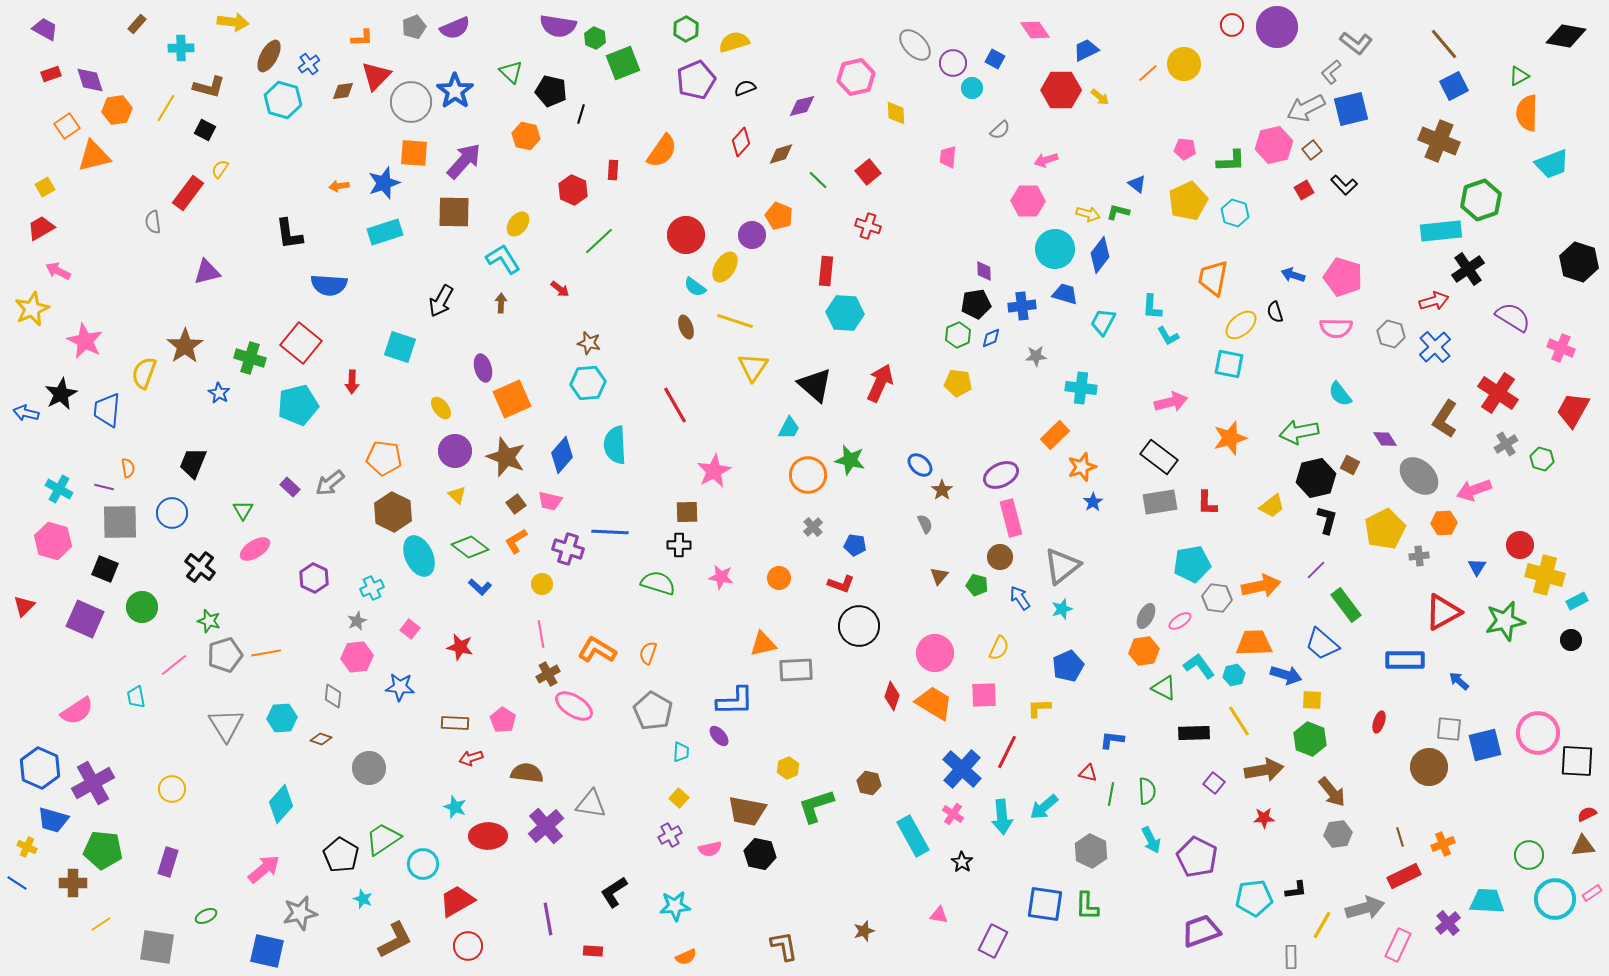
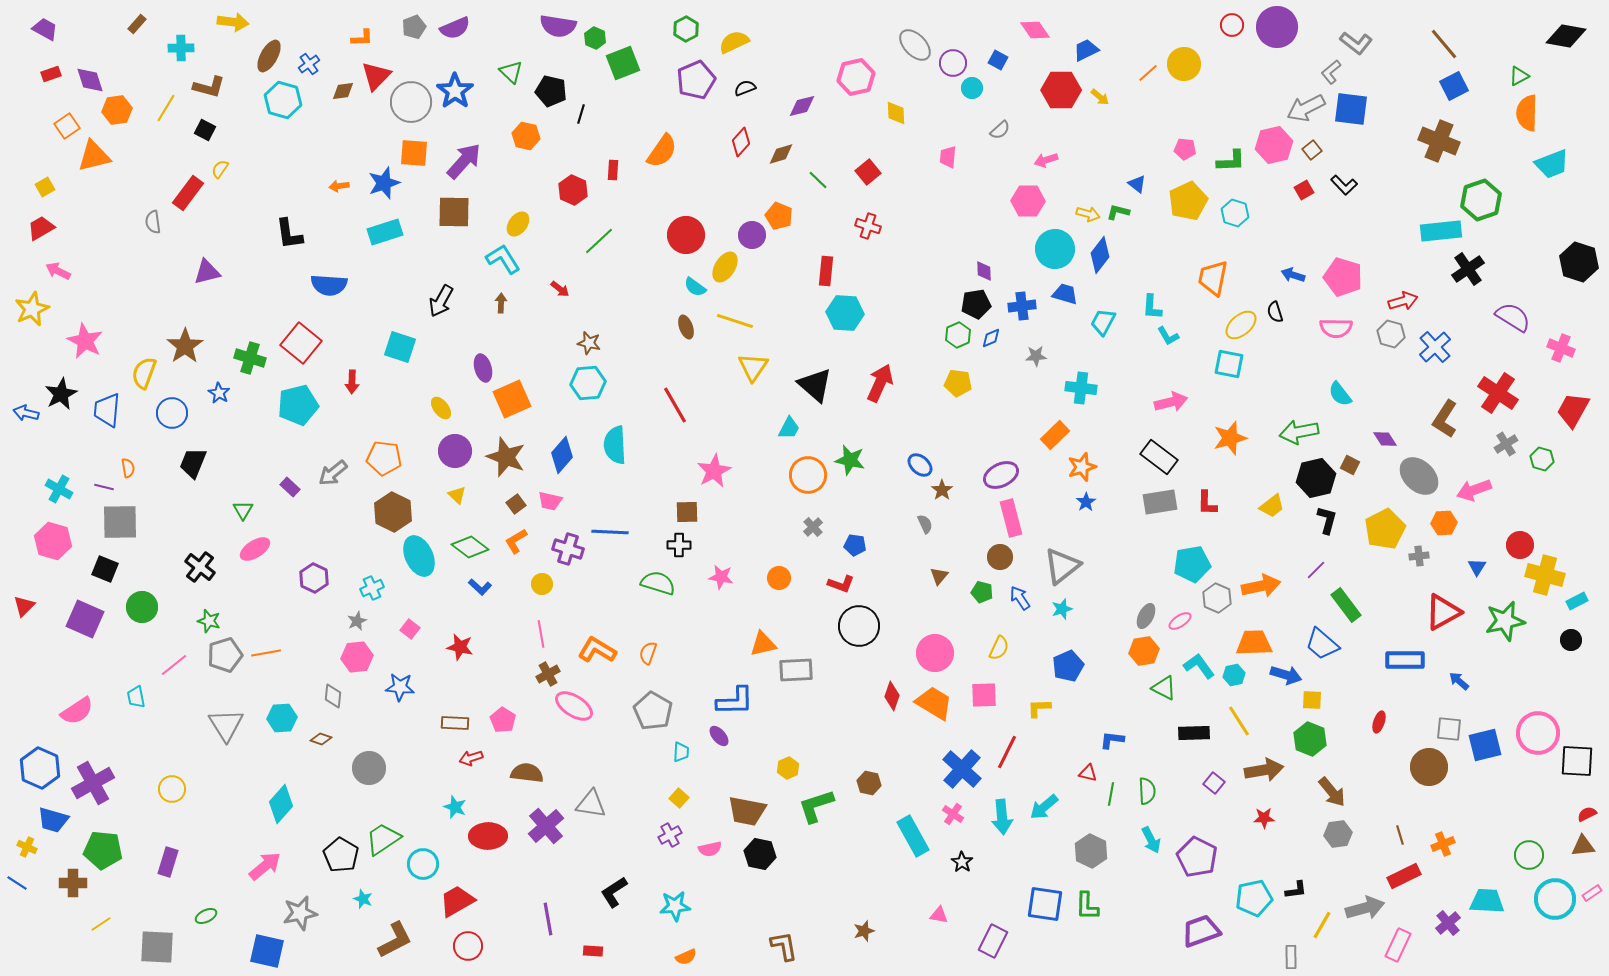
yellow semicircle at (734, 42): rotated 8 degrees counterclockwise
blue square at (995, 59): moved 3 px right, 1 px down
blue square at (1351, 109): rotated 21 degrees clockwise
red arrow at (1434, 301): moved 31 px left
gray arrow at (330, 483): moved 3 px right, 10 px up
blue star at (1093, 502): moved 7 px left
blue circle at (172, 513): moved 100 px up
green pentagon at (977, 585): moved 5 px right, 7 px down
gray hexagon at (1217, 598): rotated 16 degrees clockwise
brown line at (1400, 837): moved 2 px up
pink arrow at (264, 869): moved 1 px right, 3 px up
cyan pentagon at (1254, 898): rotated 6 degrees counterclockwise
gray square at (157, 947): rotated 6 degrees counterclockwise
